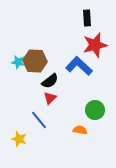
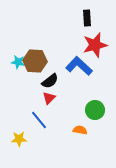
red triangle: moved 1 px left
yellow star: rotated 21 degrees counterclockwise
